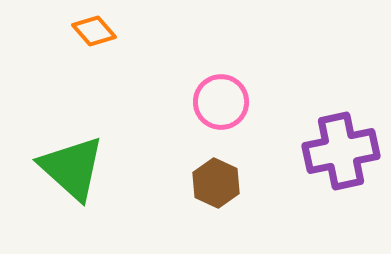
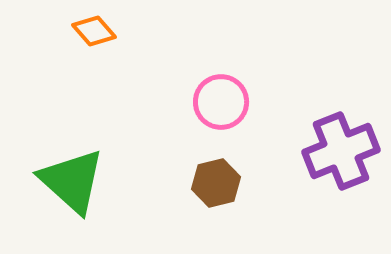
purple cross: rotated 10 degrees counterclockwise
green triangle: moved 13 px down
brown hexagon: rotated 21 degrees clockwise
